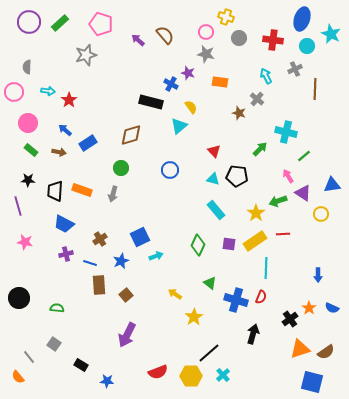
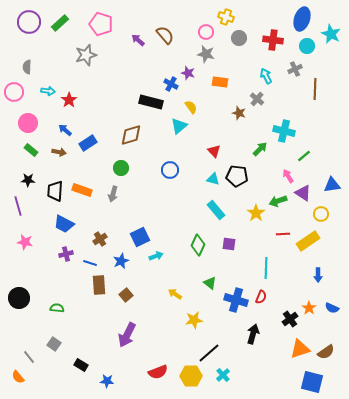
cyan cross at (286, 132): moved 2 px left, 1 px up
yellow rectangle at (255, 241): moved 53 px right
yellow star at (194, 317): moved 3 px down; rotated 24 degrees clockwise
